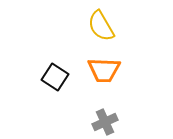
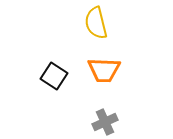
yellow semicircle: moved 5 px left, 3 px up; rotated 16 degrees clockwise
black square: moved 1 px left, 1 px up
